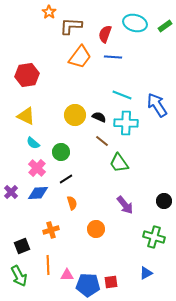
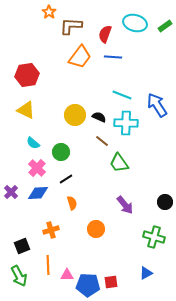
yellow triangle: moved 6 px up
black circle: moved 1 px right, 1 px down
